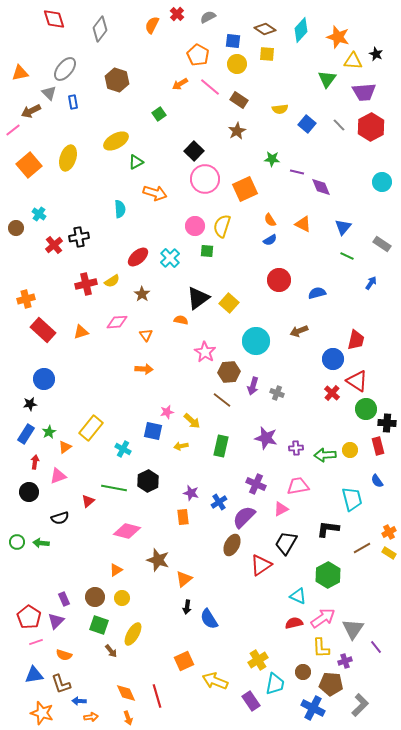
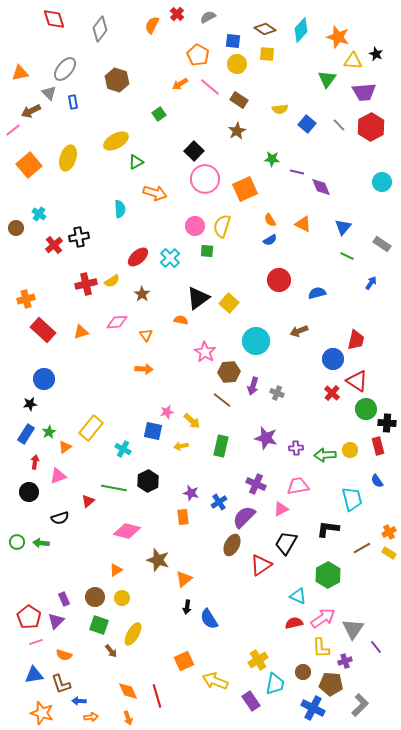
orange diamond at (126, 693): moved 2 px right, 2 px up
